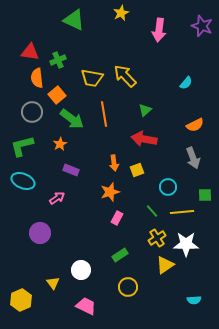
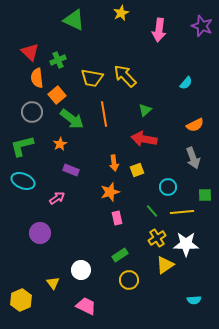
red triangle at (30, 52): rotated 36 degrees clockwise
pink rectangle at (117, 218): rotated 40 degrees counterclockwise
yellow circle at (128, 287): moved 1 px right, 7 px up
